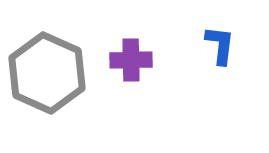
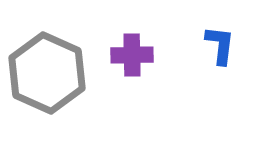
purple cross: moved 1 px right, 5 px up
